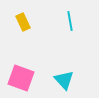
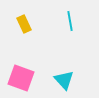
yellow rectangle: moved 1 px right, 2 px down
